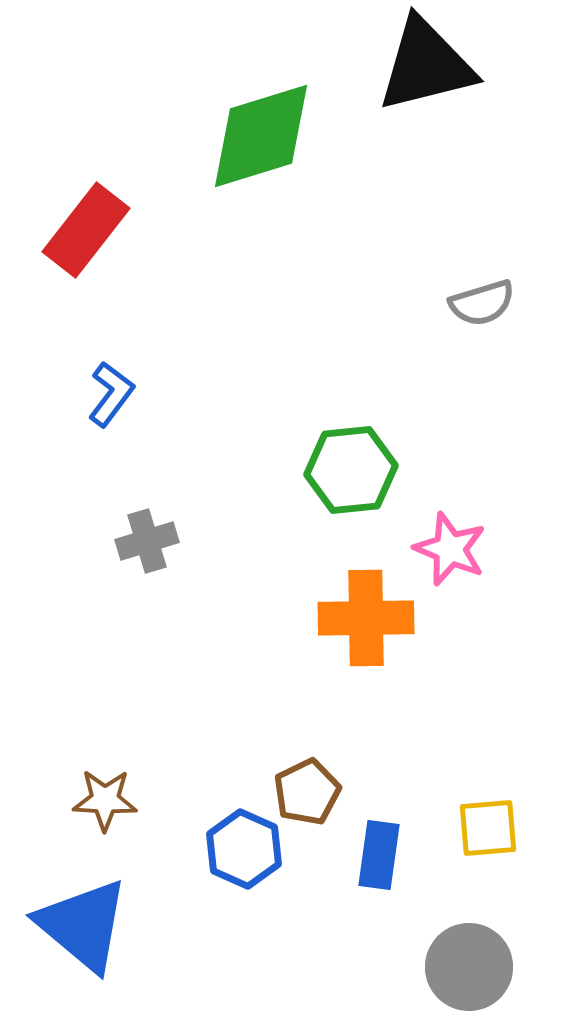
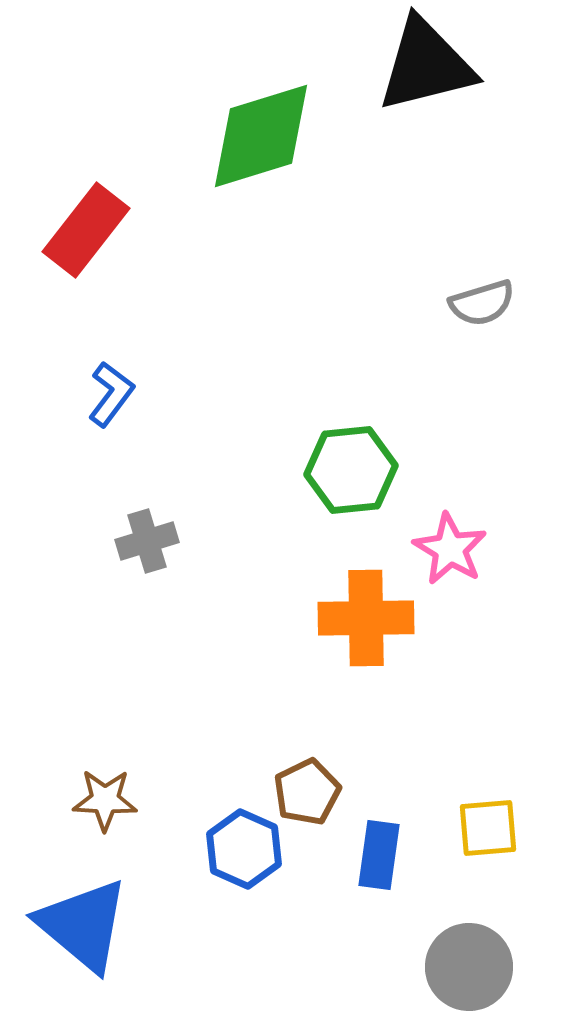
pink star: rotated 8 degrees clockwise
